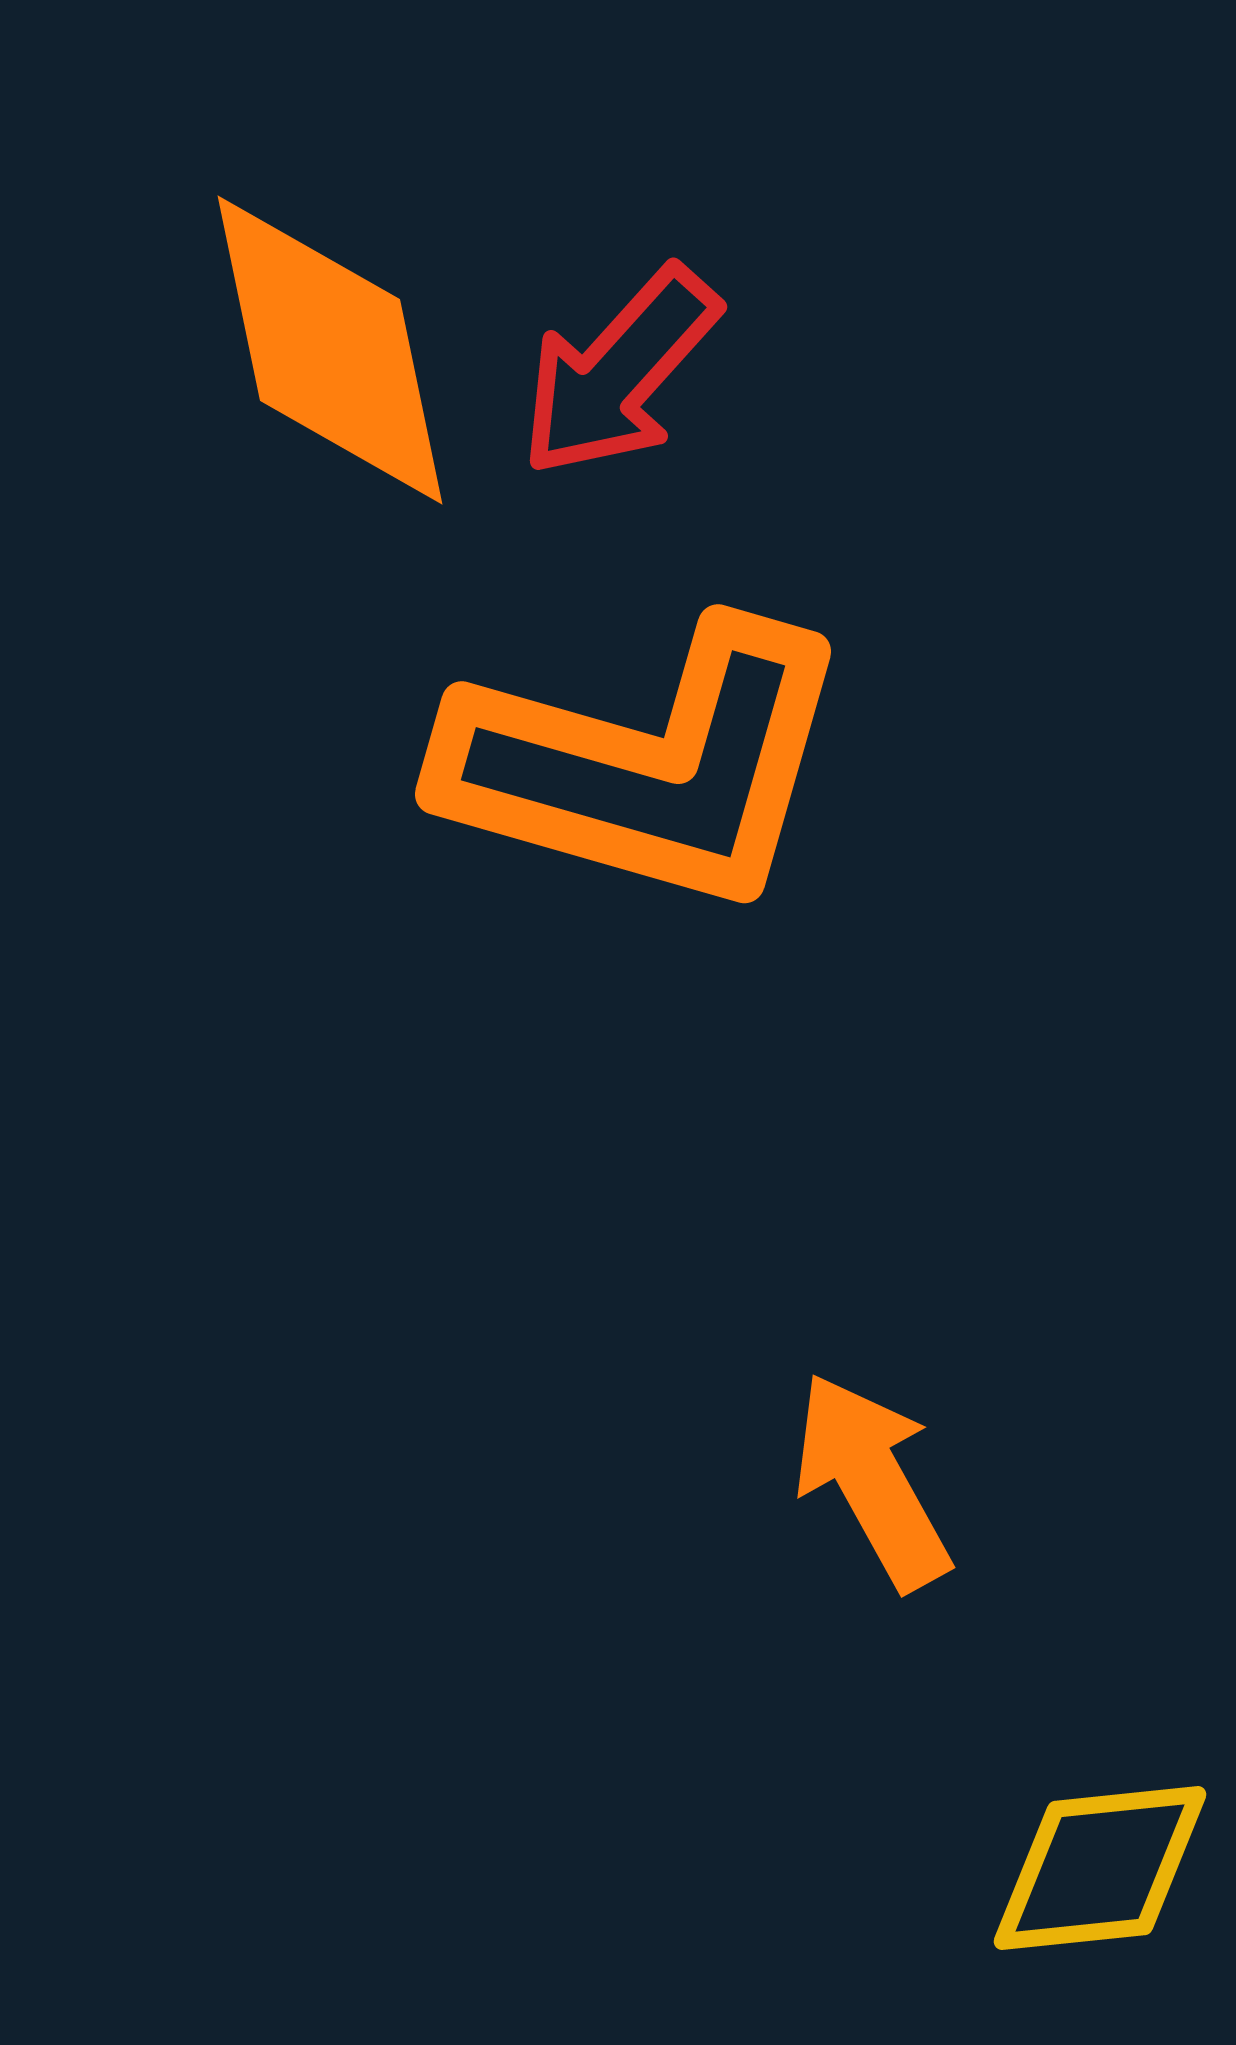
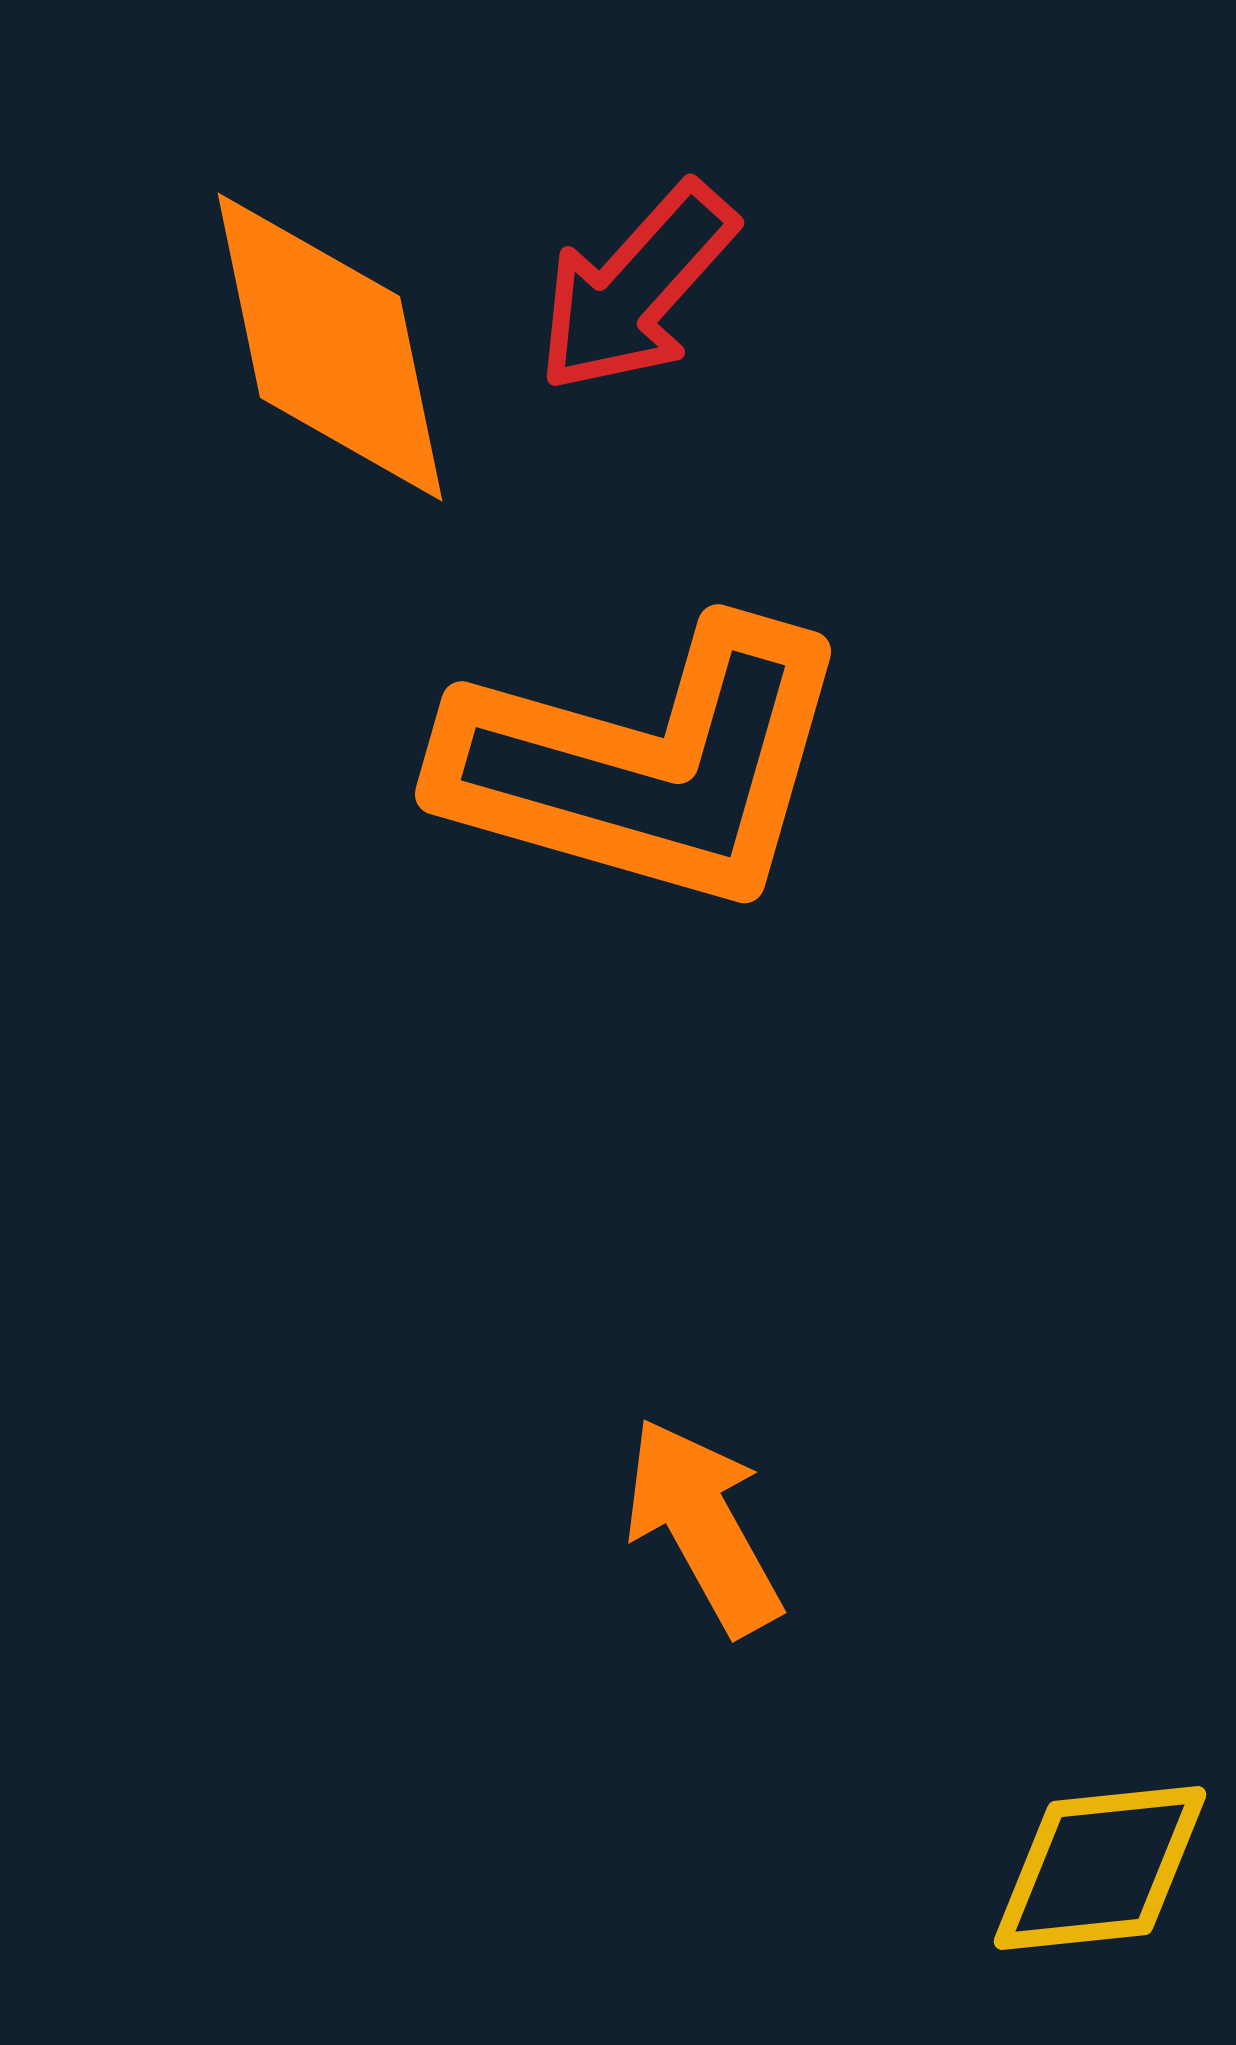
orange diamond: moved 3 px up
red arrow: moved 17 px right, 84 px up
orange arrow: moved 169 px left, 45 px down
